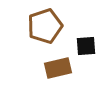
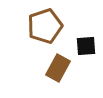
brown rectangle: rotated 48 degrees counterclockwise
